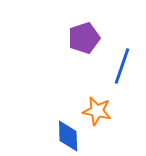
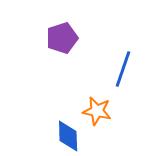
purple pentagon: moved 22 px left
blue line: moved 1 px right, 3 px down
